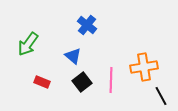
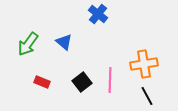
blue cross: moved 11 px right, 11 px up
blue triangle: moved 9 px left, 14 px up
orange cross: moved 3 px up
pink line: moved 1 px left
black line: moved 14 px left
